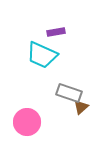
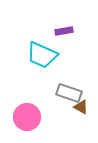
purple rectangle: moved 8 px right, 1 px up
brown triangle: rotated 49 degrees counterclockwise
pink circle: moved 5 px up
